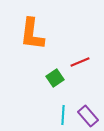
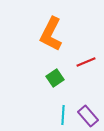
orange L-shape: moved 19 px right; rotated 20 degrees clockwise
red line: moved 6 px right
